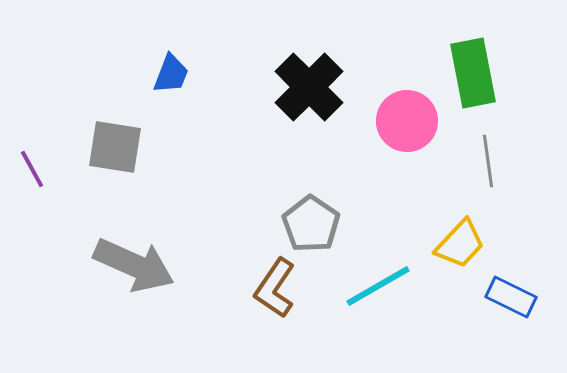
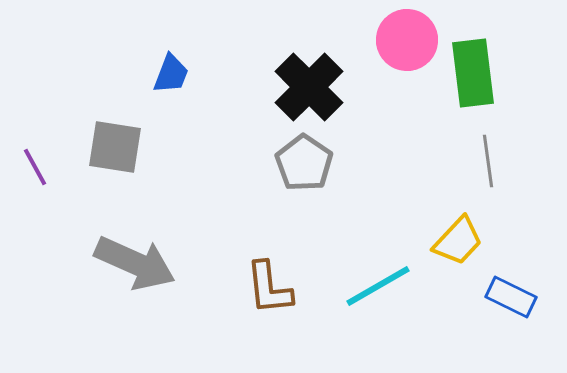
green rectangle: rotated 4 degrees clockwise
pink circle: moved 81 px up
purple line: moved 3 px right, 2 px up
gray pentagon: moved 7 px left, 61 px up
yellow trapezoid: moved 2 px left, 3 px up
gray arrow: moved 1 px right, 2 px up
brown L-shape: moved 6 px left; rotated 40 degrees counterclockwise
